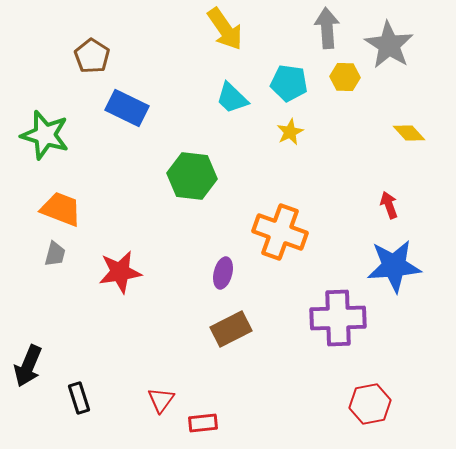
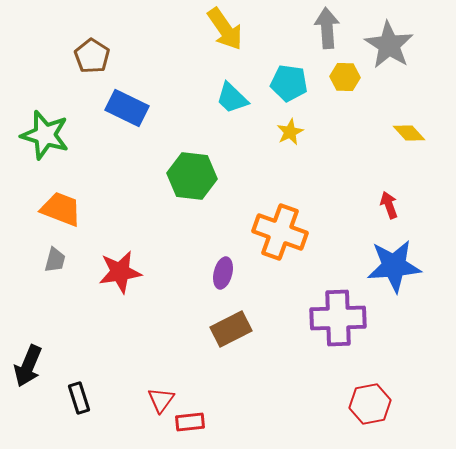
gray trapezoid: moved 6 px down
red rectangle: moved 13 px left, 1 px up
